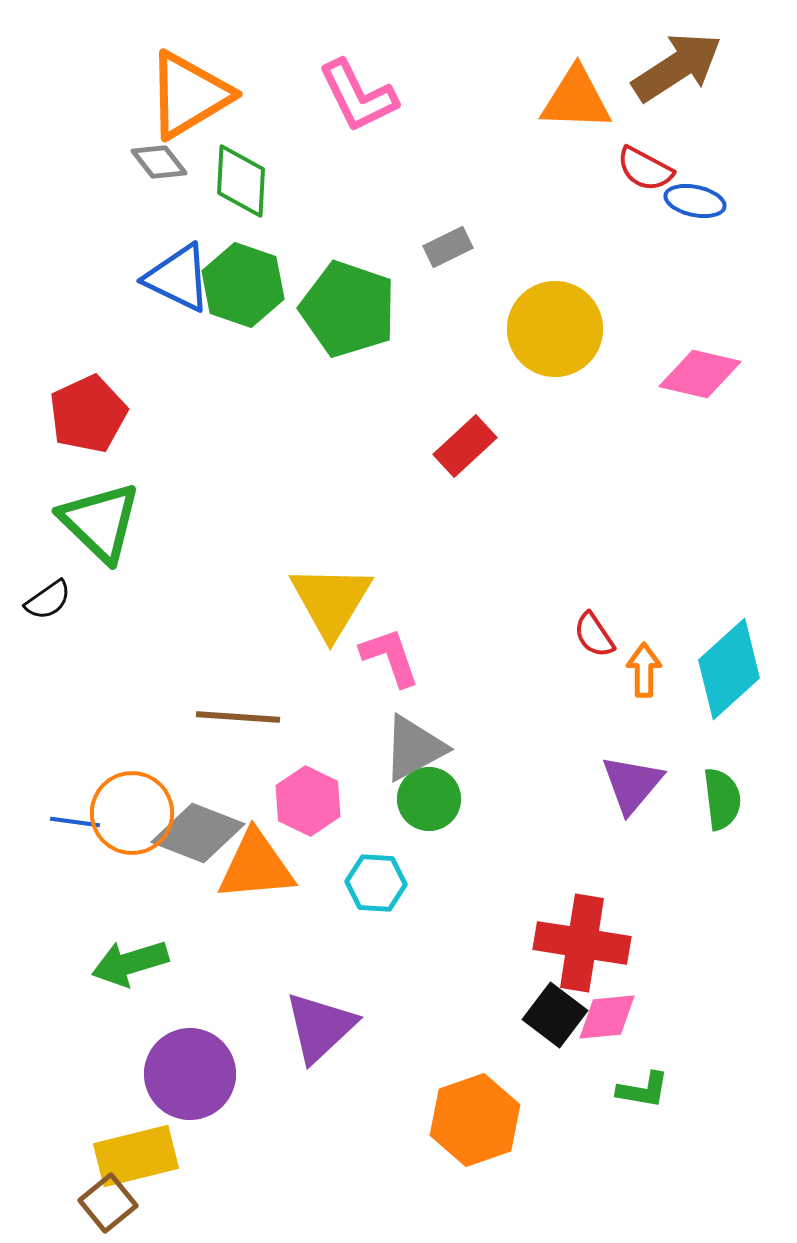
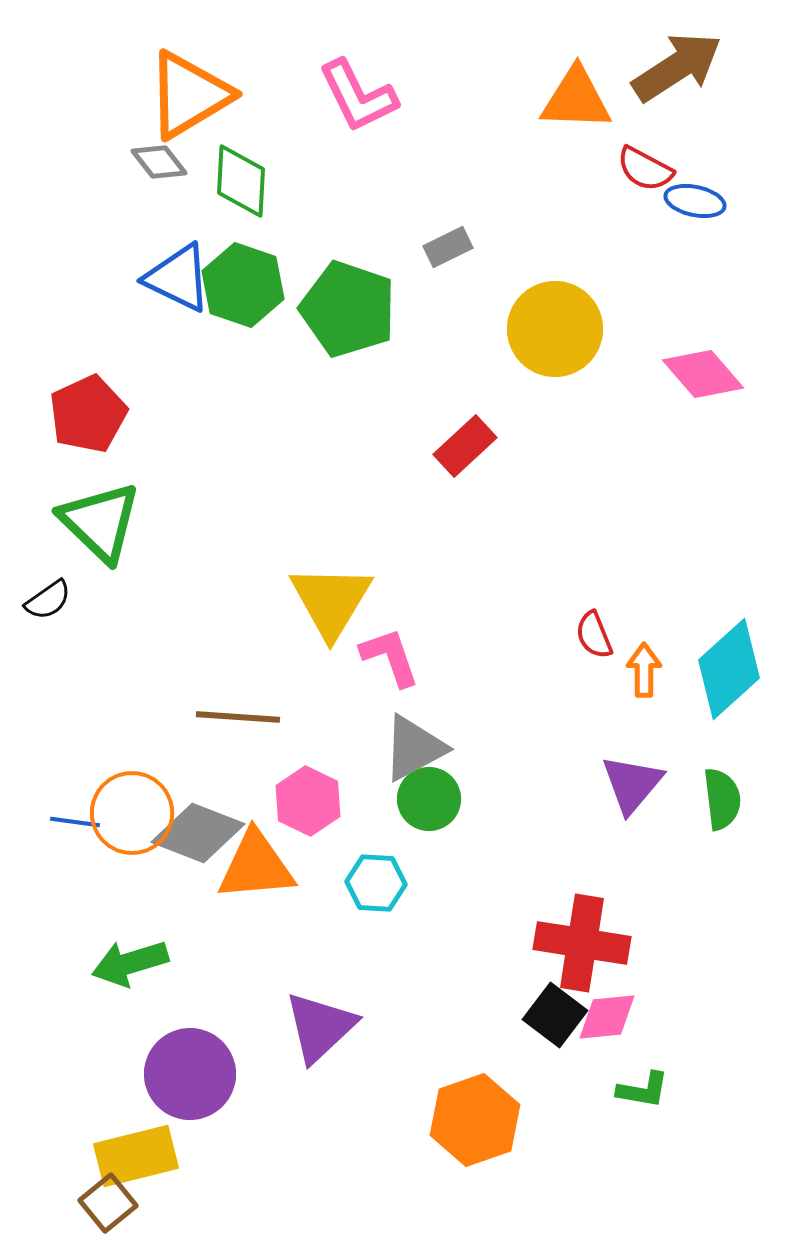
pink diamond at (700, 374): moved 3 px right; rotated 36 degrees clockwise
red semicircle at (594, 635): rotated 12 degrees clockwise
